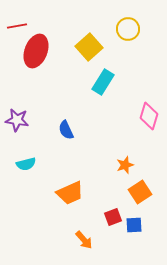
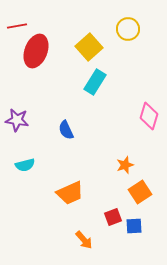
cyan rectangle: moved 8 px left
cyan semicircle: moved 1 px left, 1 px down
blue square: moved 1 px down
